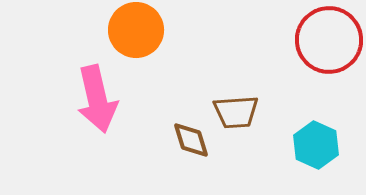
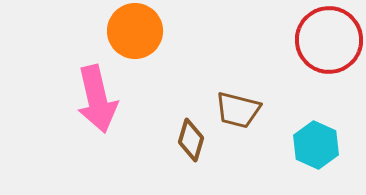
orange circle: moved 1 px left, 1 px down
brown trapezoid: moved 2 px right, 2 px up; rotated 18 degrees clockwise
brown diamond: rotated 33 degrees clockwise
